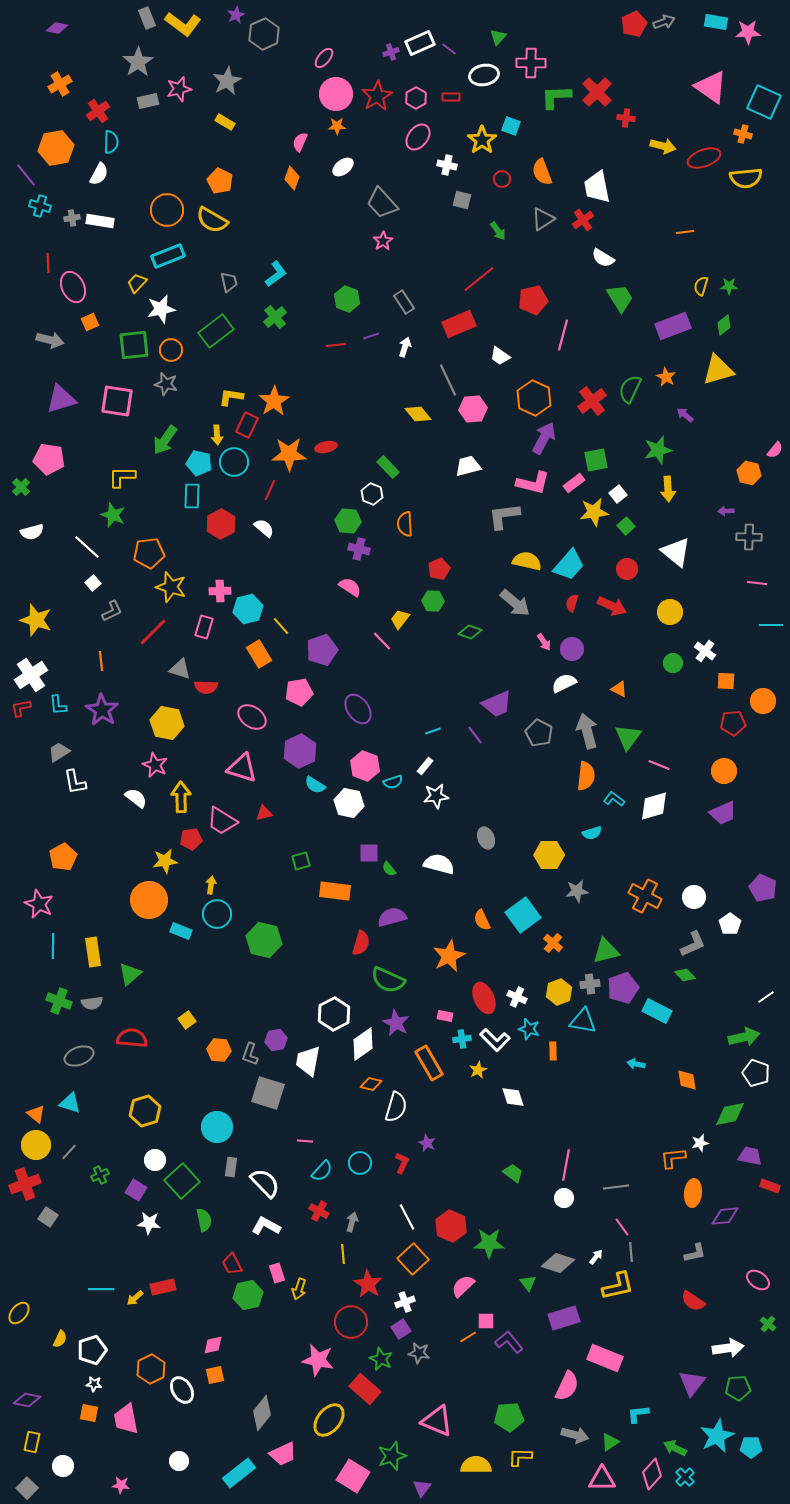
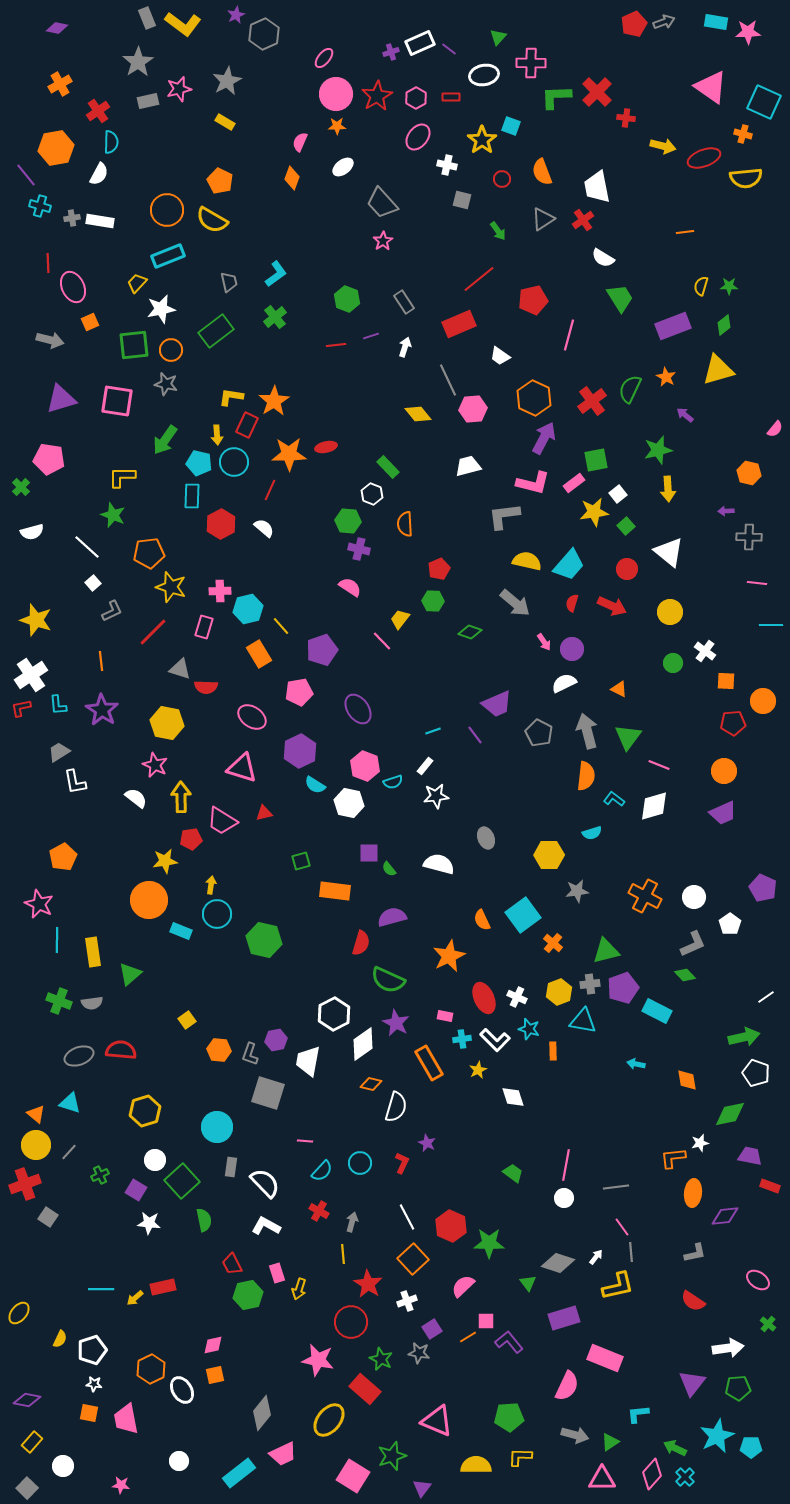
pink line at (563, 335): moved 6 px right
pink semicircle at (775, 450): moved 21 px up
white triangle at (676, 552): moved 7 px left
cyan line at (53, 946): moved 4 px right, 6 px up
red semicircle at (132, 1038): moved 11 px left, 12 px down
white cross at (405, 1302): moved 2 px right, 1 px up
purple square at (401, 1329): moved 31 px right
yellow rectangle at (32, 1442): rotated 30 degrees clockwise
